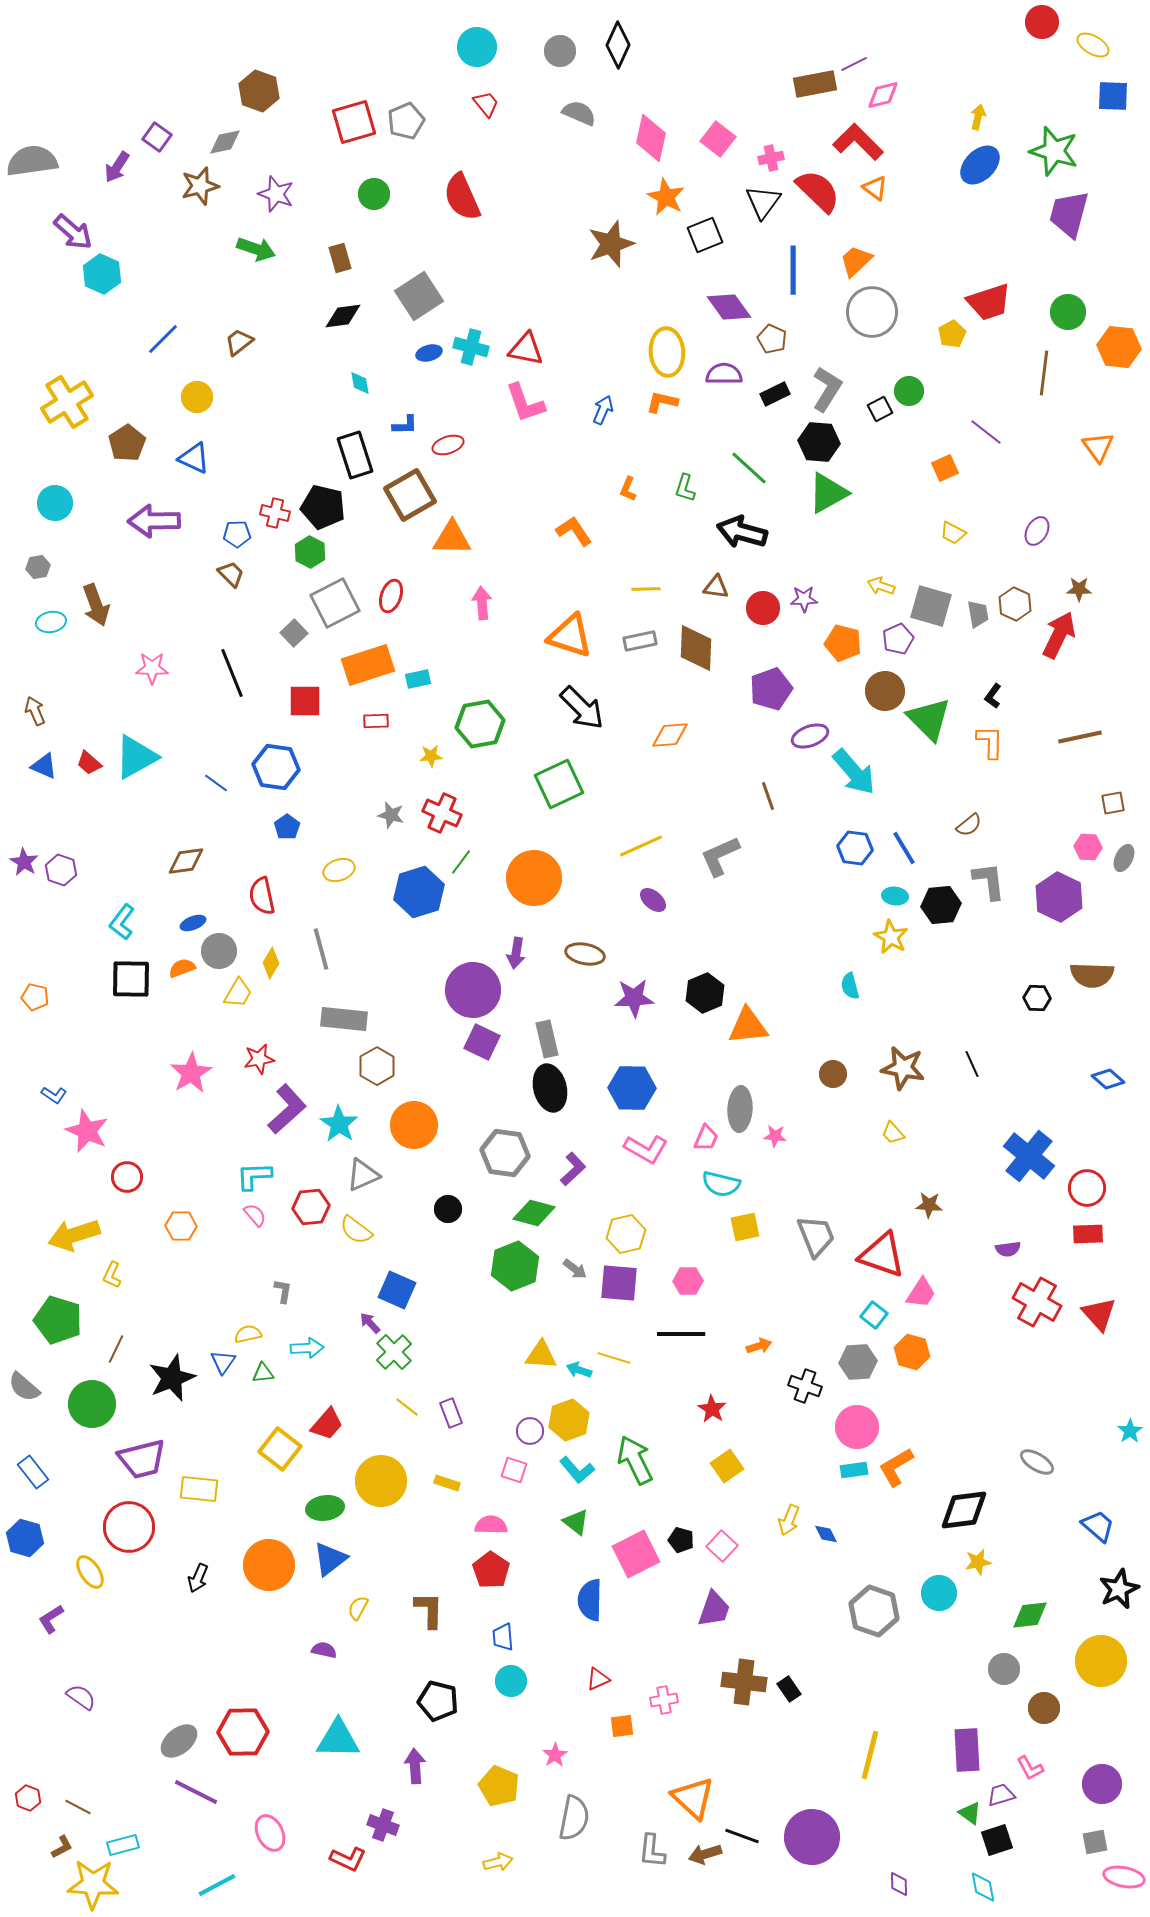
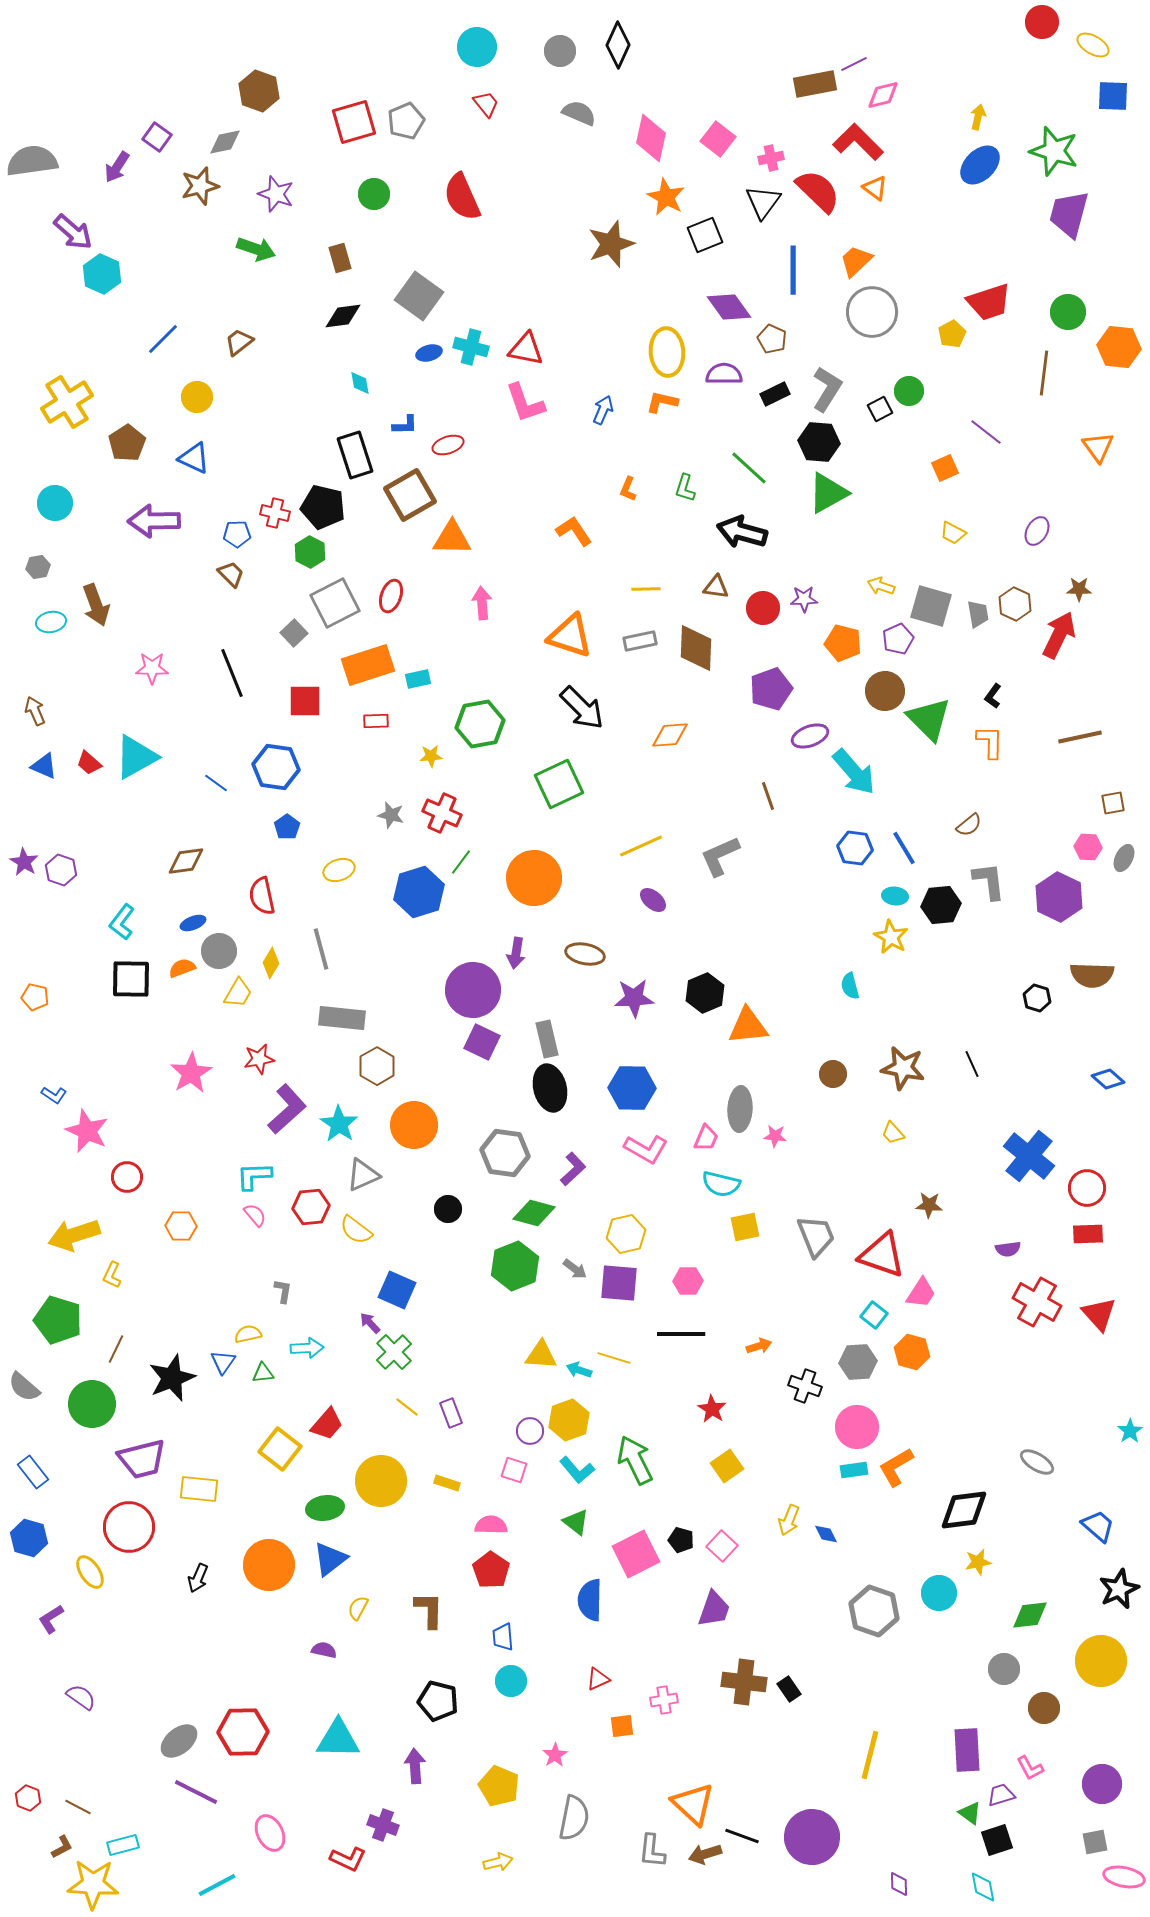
gray square at (419, 296): rotated 21 degrees counterclockwise
black hexagon at (1037, 998): rotated 16 degrees clockwise
gray rectangle at (344, 1019): moved 2 px left, 1 px up
blue hexagon at (25, 1538): moved 4 px right
orange triangle at (693, 1798): moved 6 px down
